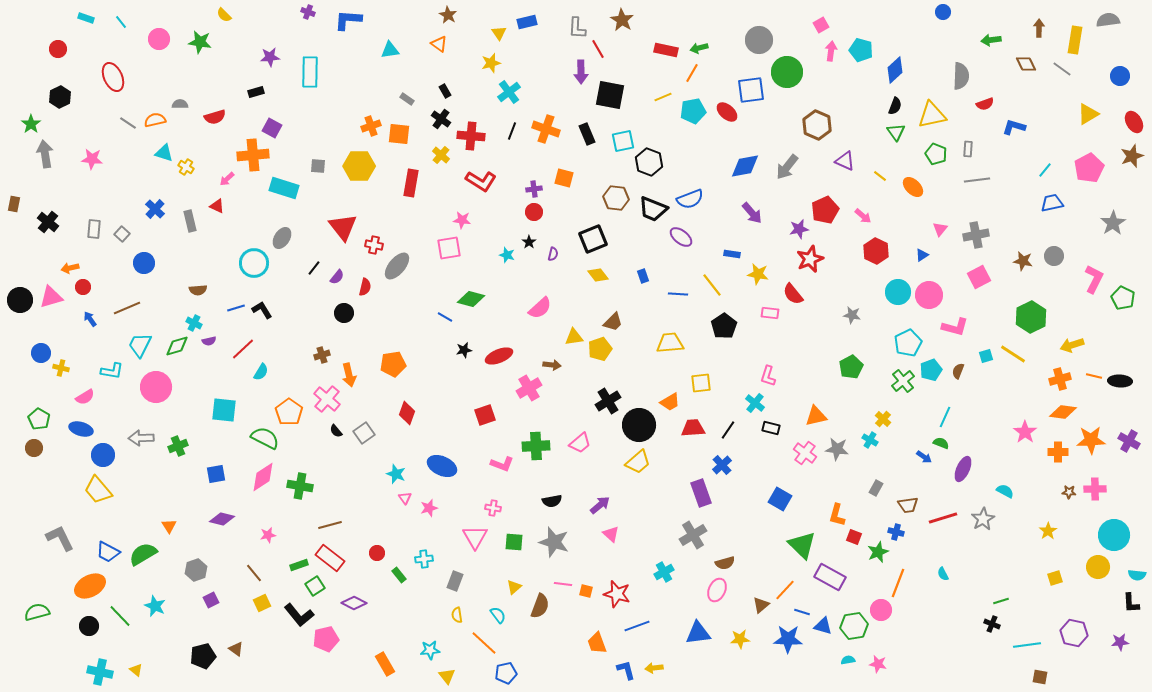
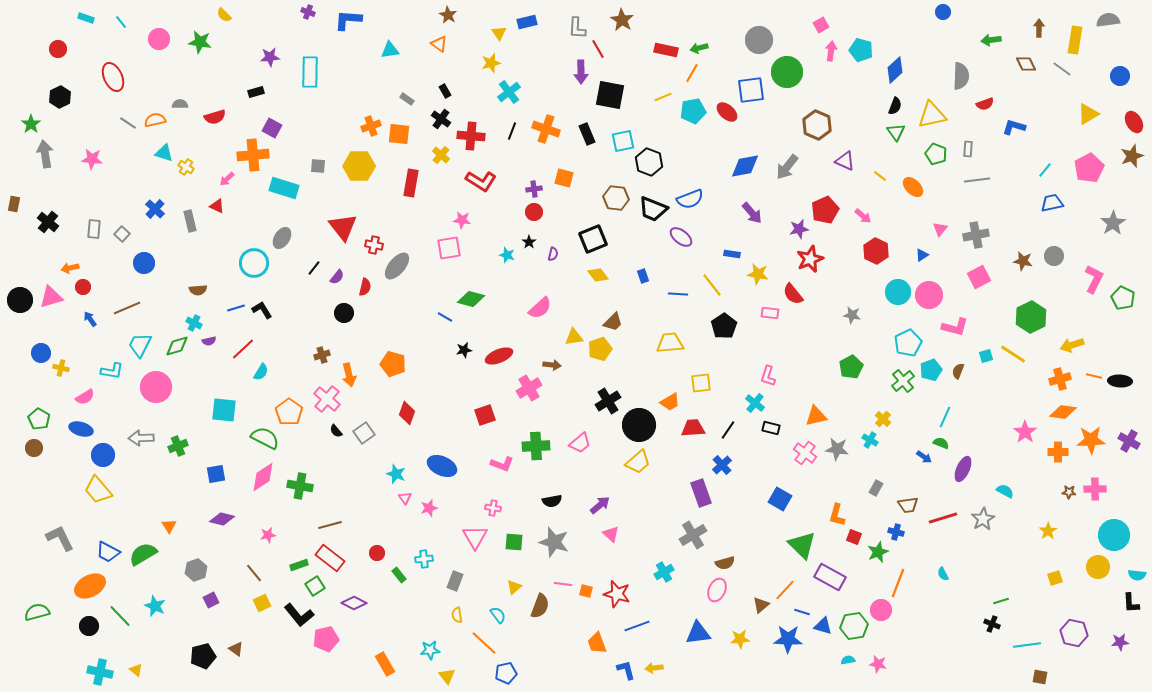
orange pentagon at (393, 364): rotated 25 degrees clockwise
